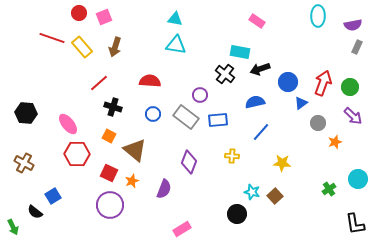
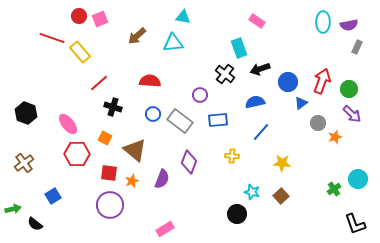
red circle at (79, 13): moved 3 px down
cyan ellipse at (318, 16): moved 5 px right, 6 px down
pink square at (104, 17): moved 4 px left, 2 px down
cyan triangle at (175, 19): moved 8 px right, 2 px up
purple semicircle at (353, 25): moved 4 px left
cyan triangle at (176, 45): moved 3 px left, 2 px up; rotated 15 degrees counterclockwise
yellow rectangle at (82, 47): moved 2 px left, 5 px down
brown arrow at (115, 47): moved 22 px right, 11 px up; rotated 30 degrees clockwise
cyan rectangle at (240, 52): moved 1 px left, 4 px up; rotated 60 degrees clockwise
red arrow at (323, 83): moved 1 px left, 2 px up
green circle at (350, 87): moved 1 px left, 2 px down
black hexagon at (26, 113): rotated 15 degrees clockwise
purple arrow at (353, 116): moved 1 px left, 2 px up
gray rectangle at (186, 117): moved 6 px left, 4 px down
orange square at (109, 136): moved 4 px left, 2 px down
orange star at (335, 142): moved 5 px up
brown cross at (24, 163): rotated 24 degrees clockwise
red square at (109, 173): rotated 18 degrees counterclockwise
purple semicircle at (164, 189): moved 2 px left, 10 px up
green cross at (329, 189): moved 5 px right
brown square at (275, 196): moved 6 px right
black semicircle at (35, 212): moved 12 px down
black L-shape at (355, 224): rotated 10 degrees counterclockwise
green arrow at (13, 227): moved 18 px up; rotated 77 degrees counterclockwise
pink rectangle at (182, 229): moved 17 px left
